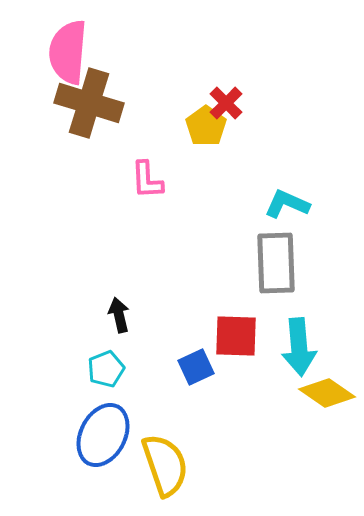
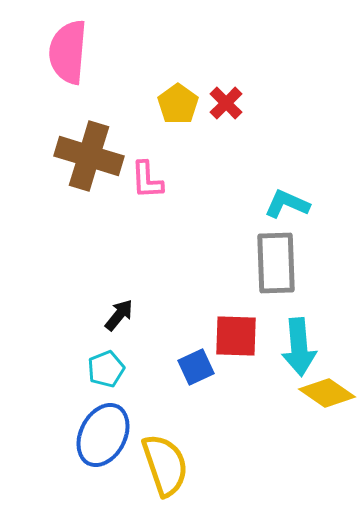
brown cross: moved 53 px down
yellow pentagon: moved 28 px left, 22 px up
black arrow: rotated 52 degrees clockwise
